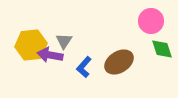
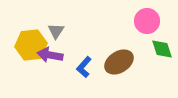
pink circle: moved 4 px left
gray triangle: moved 8 px left, 10 px up
